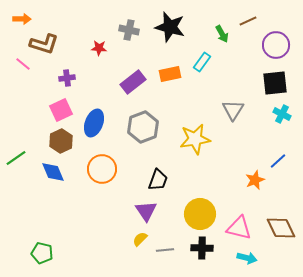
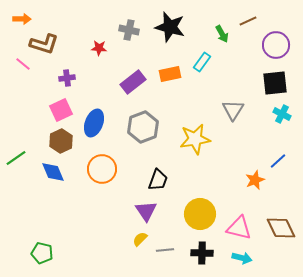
black cross: moved 5 px down
cyan arrow: moved 5 px left
